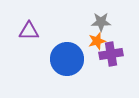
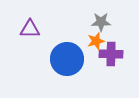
purple triangle: moved 1 px right, 2 px up
orange star: moved 1 px left
purple cross: rotated 10 degrees clockwise
